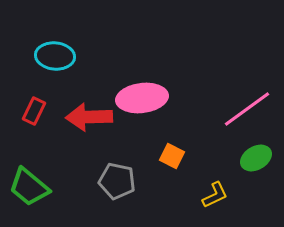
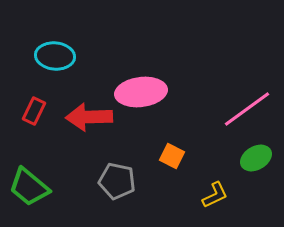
pink ellipse: moved 1 px left, 6 px up
